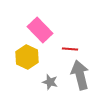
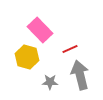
red line: rotated 28 degrees counterclockwise
yellow hexagon: rotated 10 degrees counterclockwise
gray star: rotated 14 degrees counterclockwise
